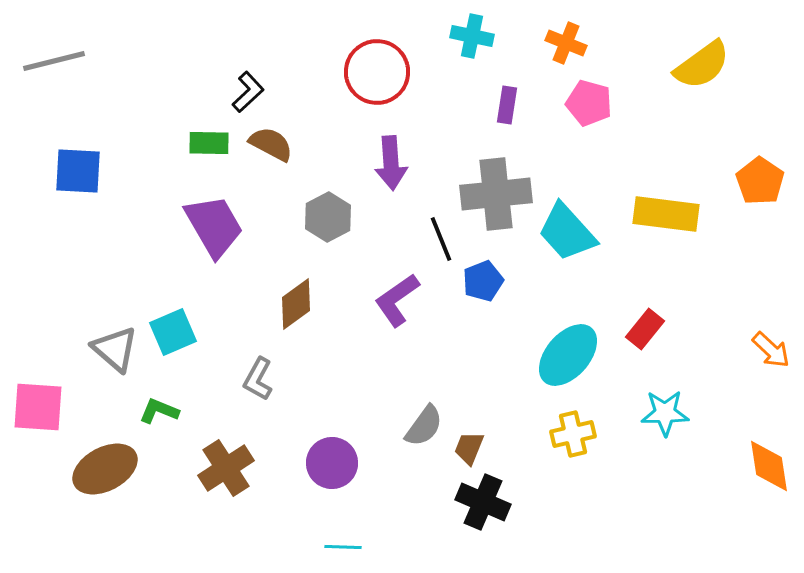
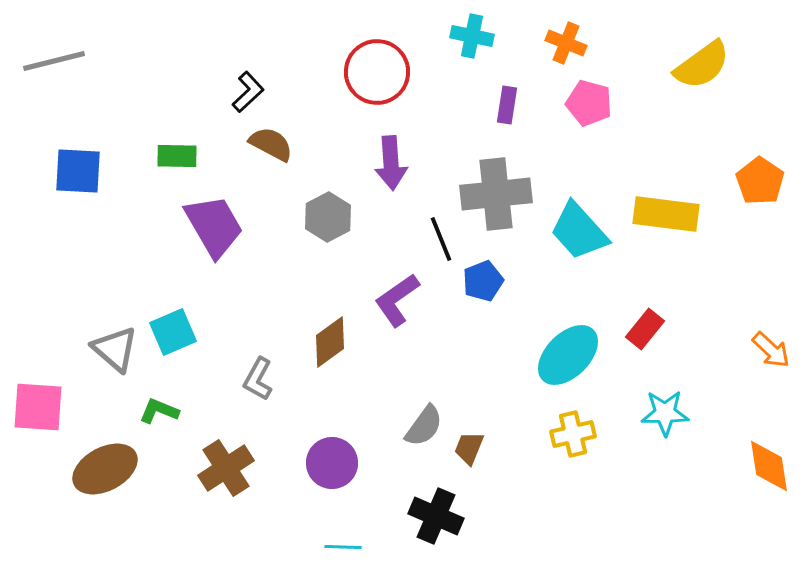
green rectangle: moved 32 px left, 13 px down
cyan trapezoid: moved 12 px right, 1 px up
brown diamond: moved 34 px right, 38 px down
cyan ellipse: rotated 4 degrees clockwise
black cross: moved 47 px left, 14 px down
